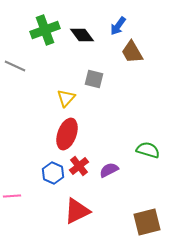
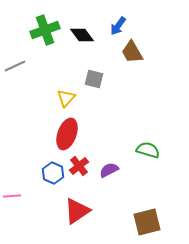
gray line: rotated 50 degrees counterclockwise
red triangle: rotated 8 degrees counterclockwise
